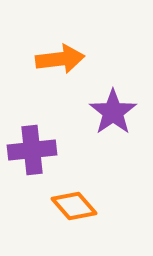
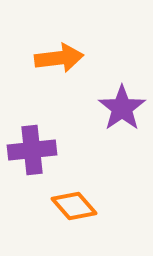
orange arrow: moved 1 px left, 1 px up
purple star: moved 9 px right, 4 px up
